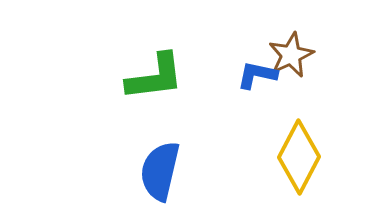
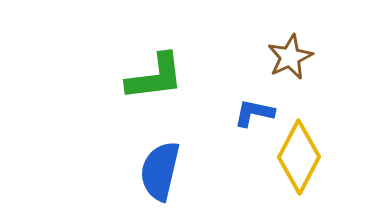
brown star: moved 1 px left, 2 px down
blue L-shape: moved 3 px left, 38 px down
